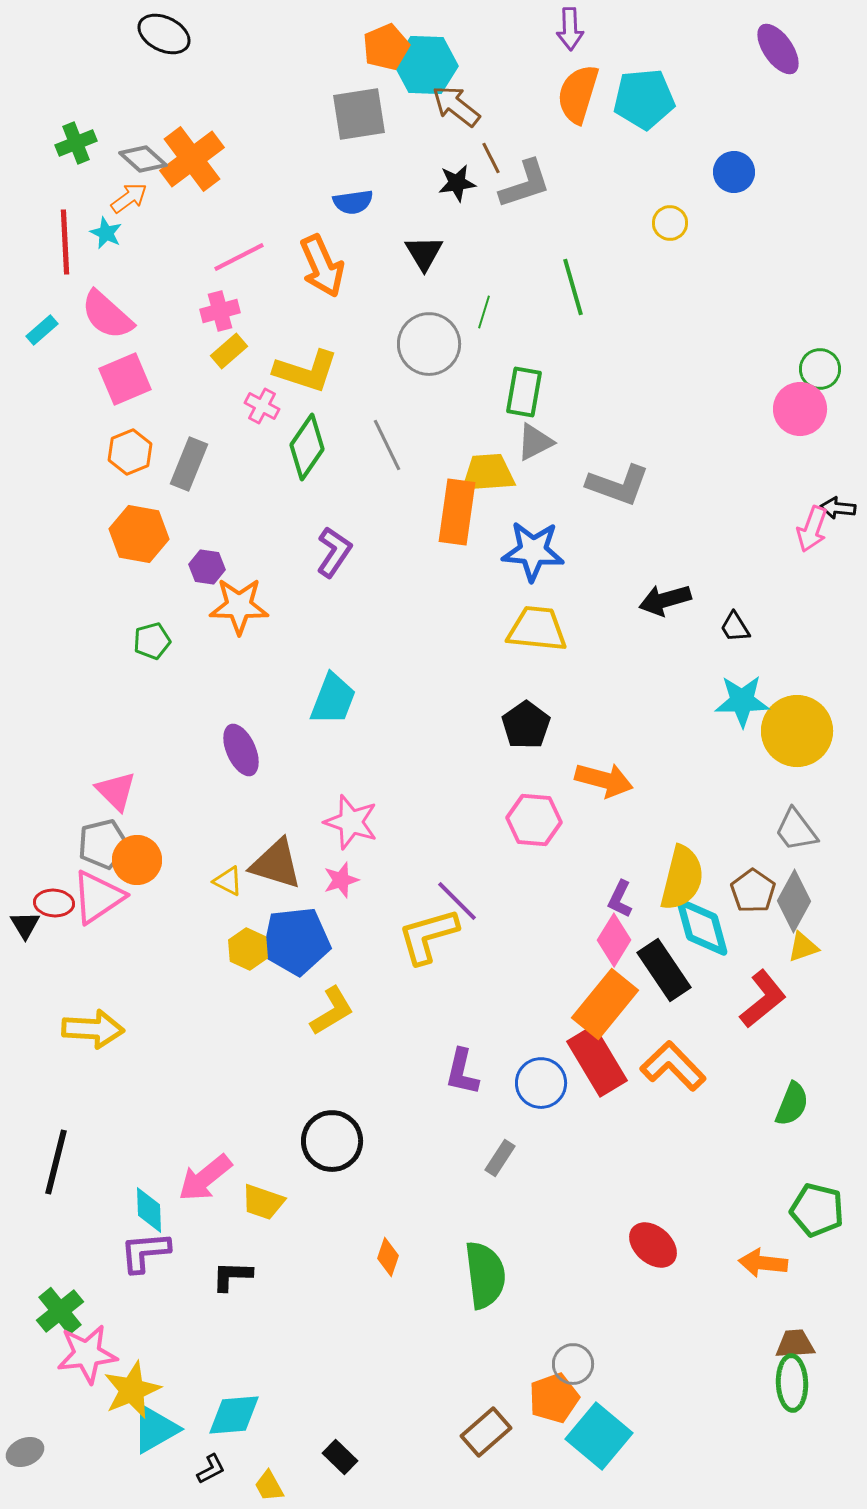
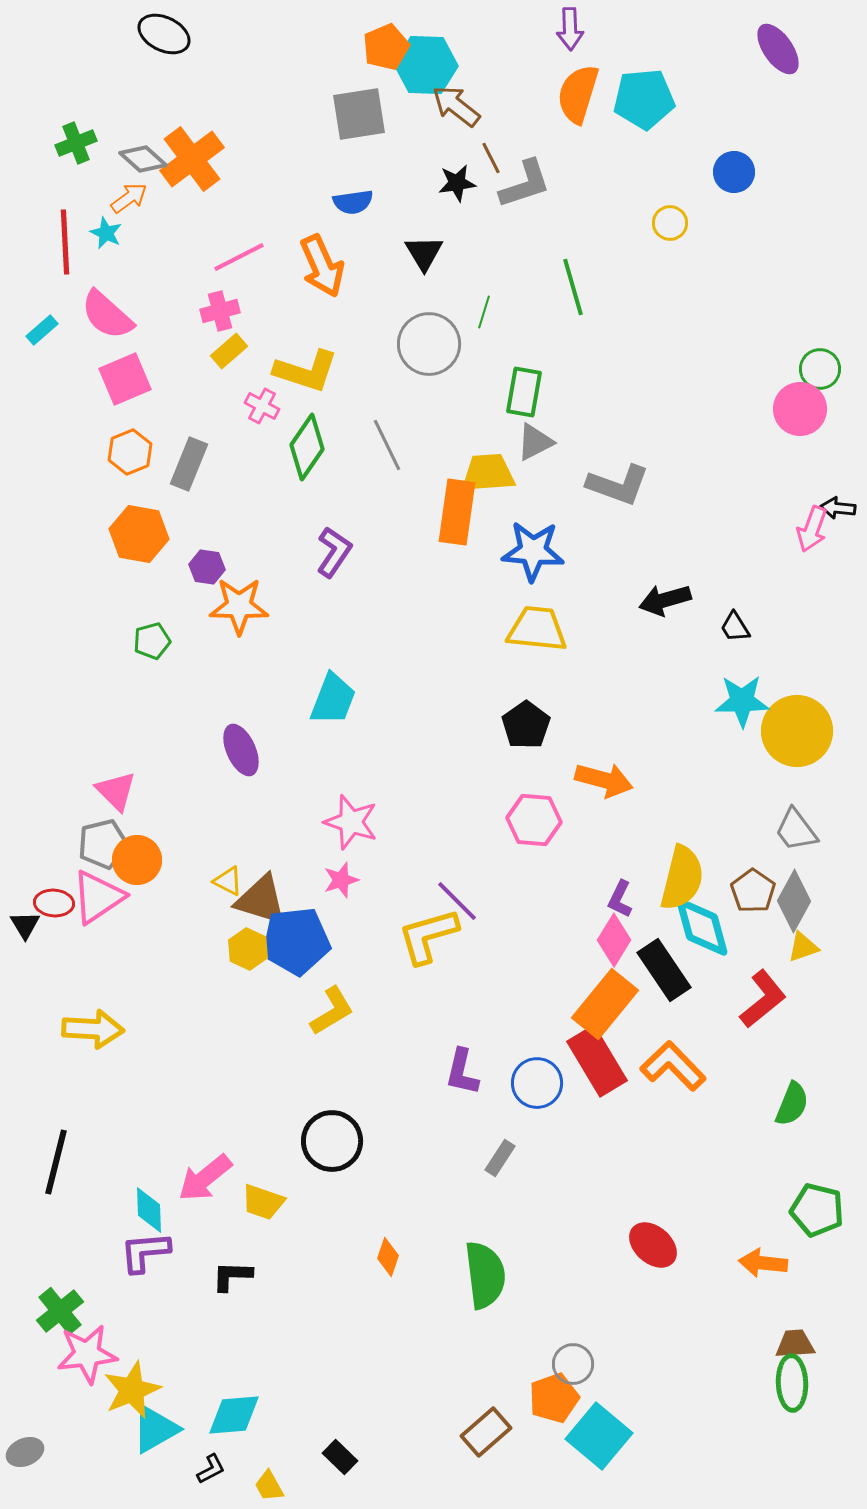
brown triangle at (276, 864): moved 15 px left, 36 px down
blue circle at (541, 1083): moved 4 px left
